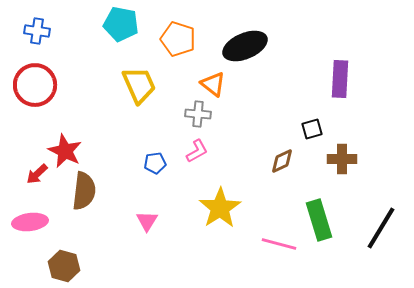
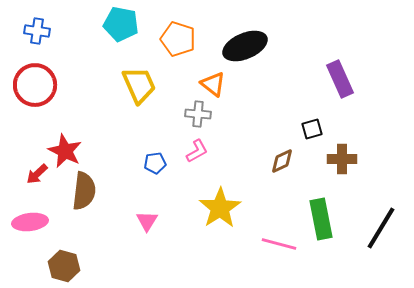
purple rectangle: rotated 27 degrees counterclockwise
green rectangle: moved 2 px right, 1 px up; rotated 6 degrees clockwise
